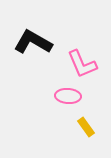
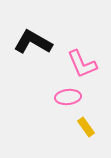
pink ellipse: moved 1 px down; rotated 10 degrees counterclockwise
